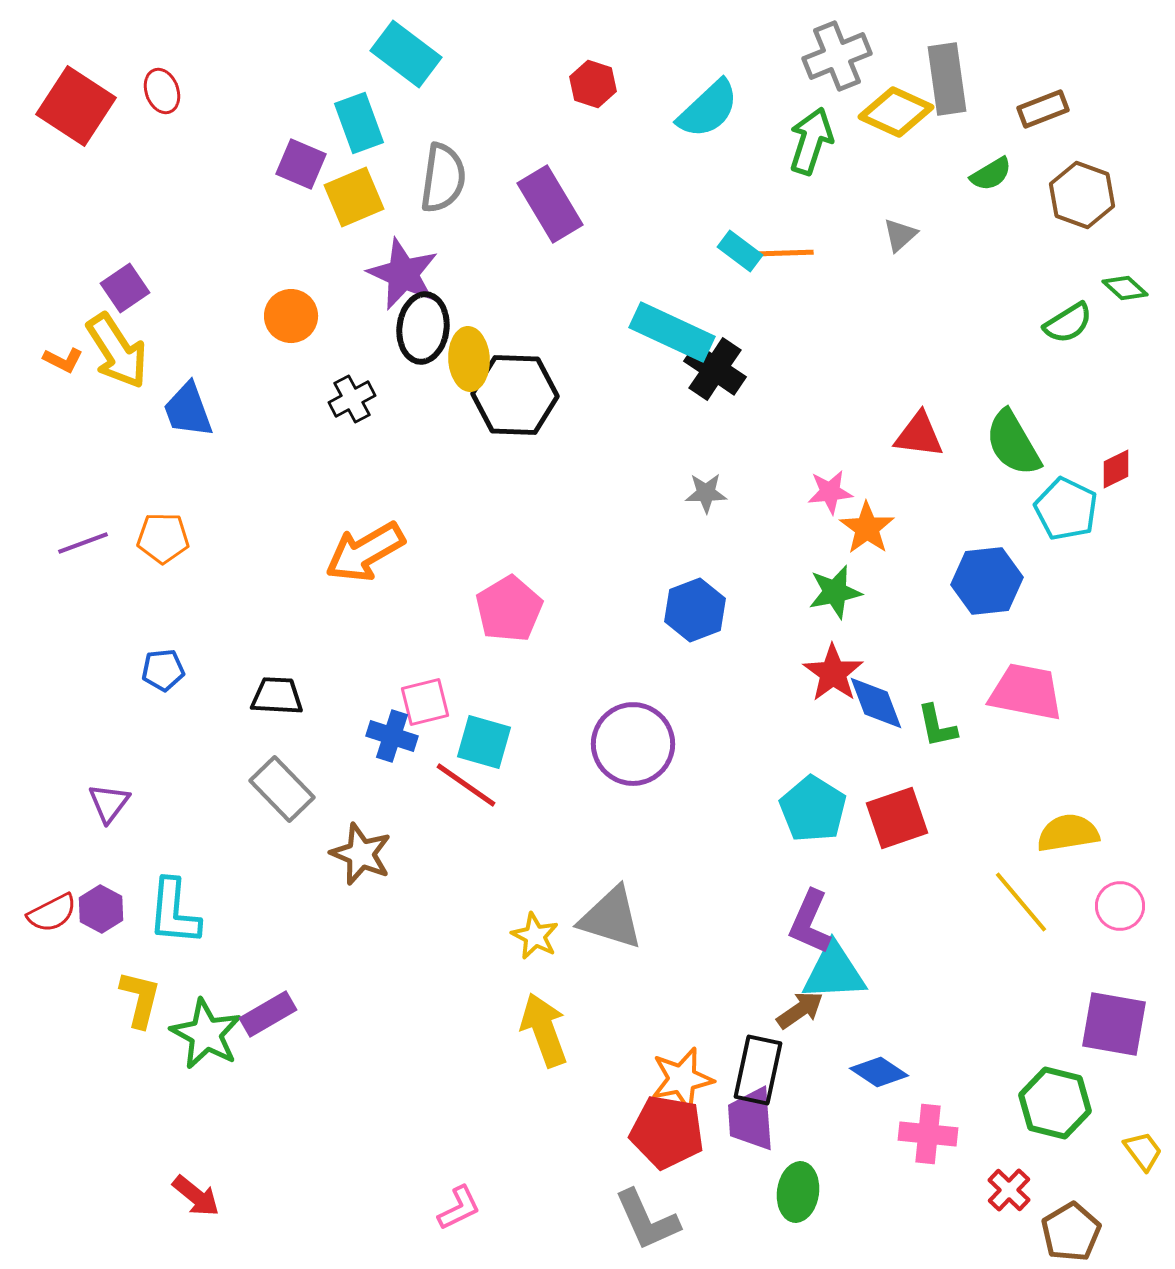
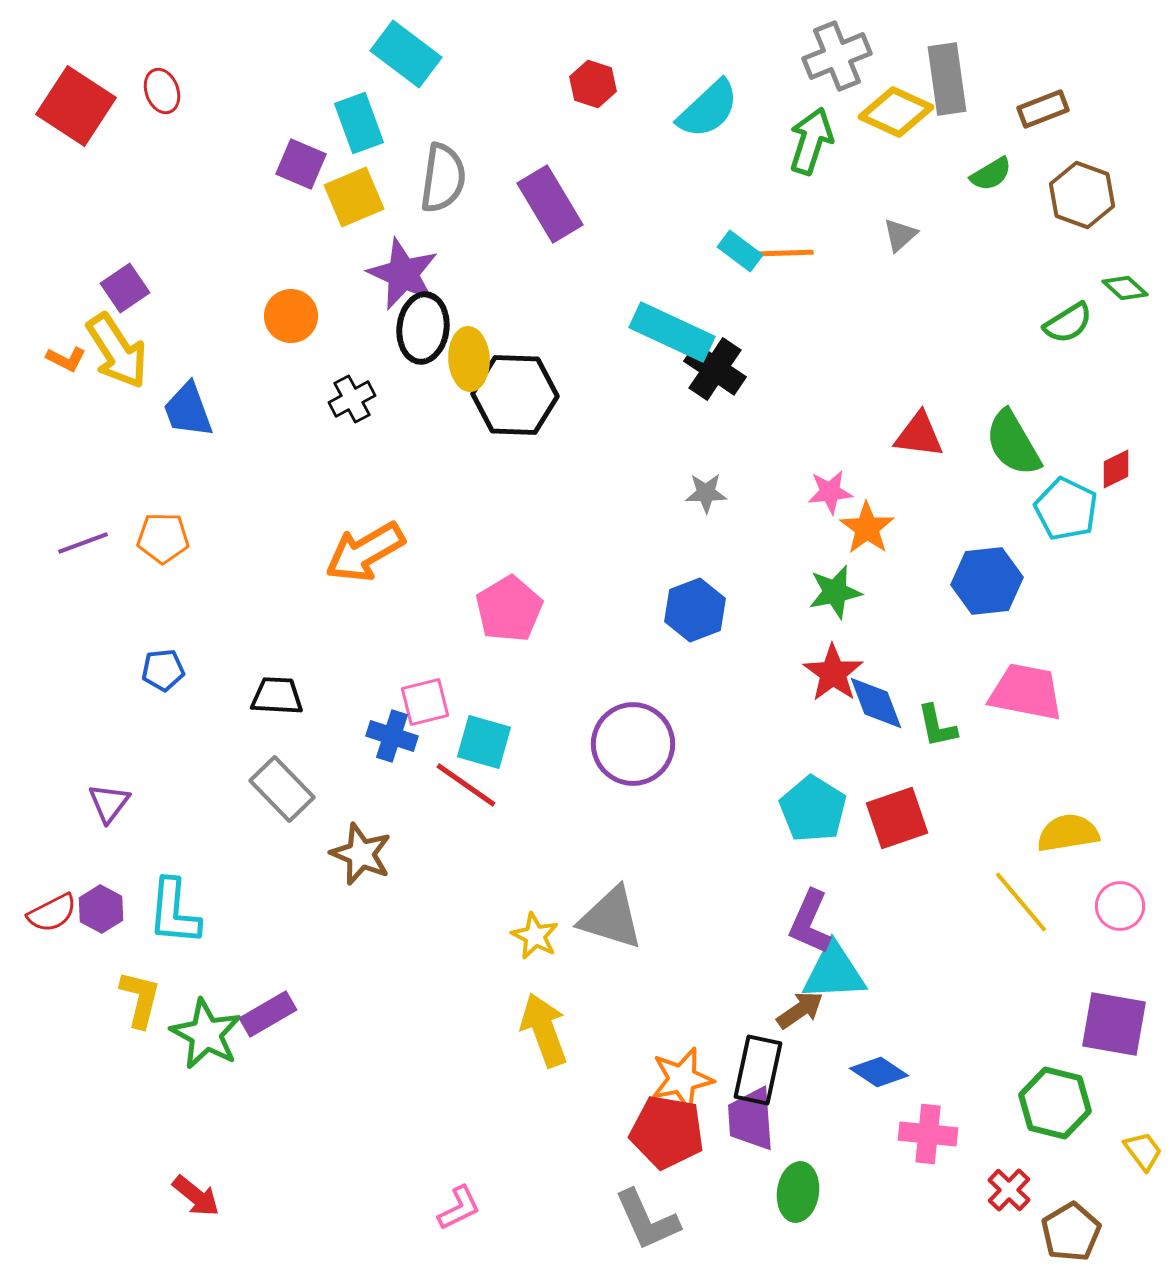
orange L-shape at (63, 360): moved 3 px right, 1 px up
